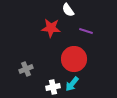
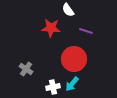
gray cross: rotated 32 degrees counterclockwise
